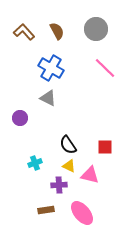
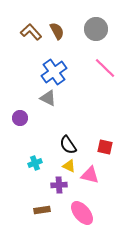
brown L-shape: moved 7 px right
blue cross: moved 3 px right, 4 px down; rotated 25 degrees clockwise
red square: rotated 14 degrees clockwise
brown rectangle: moved 4 px left
